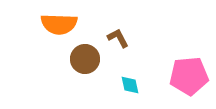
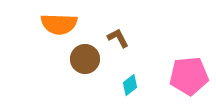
cyan diamond: rotated 65 degrees clockwise
